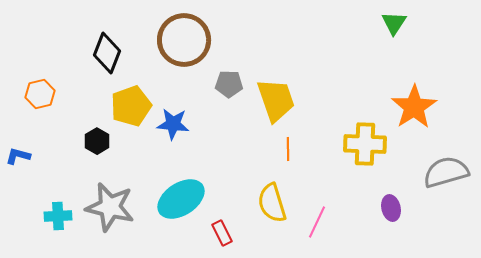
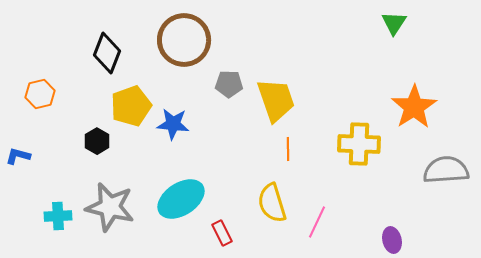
yellow cross: moved 6 px left
gray semicircle: moved 2 px up; rotated 12 degrees clockwise
purple ellipse: moved 1 px right, 32 px down
